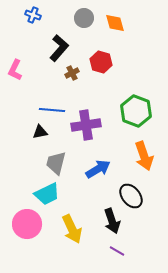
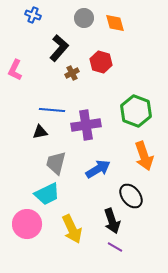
purple line: moved 2 px left, 4 px up
